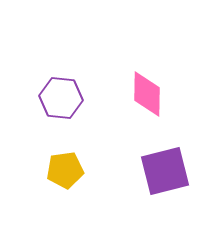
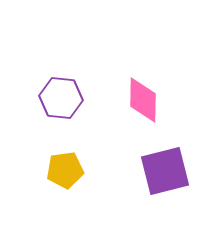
pink diamond: moved 4 px left, 6 px down
